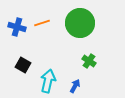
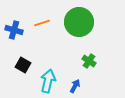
green circle: moved 1 px left, 1 px up
blue cross: moved 3 px left, 3 px down
